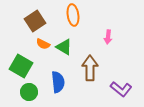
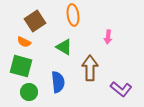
orange semicircle: moved 19 px left, 2 px up
green square: rotated 15 degrees counterclockwise
